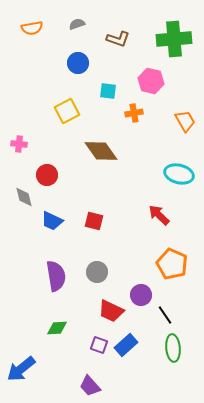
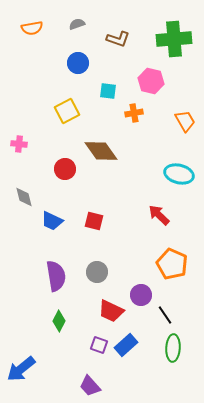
red circle: moved 18 px right, 6 px up
green diamond: moved 2 px right, 7 px up; rotated 60 degrees counterclockwise
green ellipse: rotated 8 degrees clockwise
